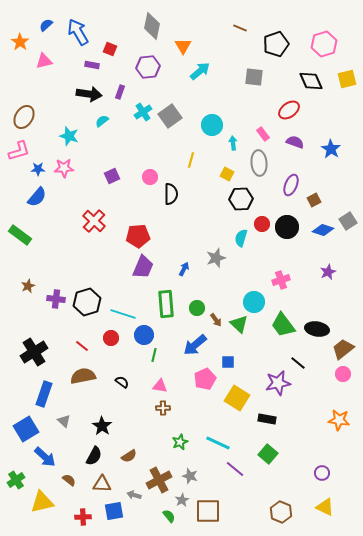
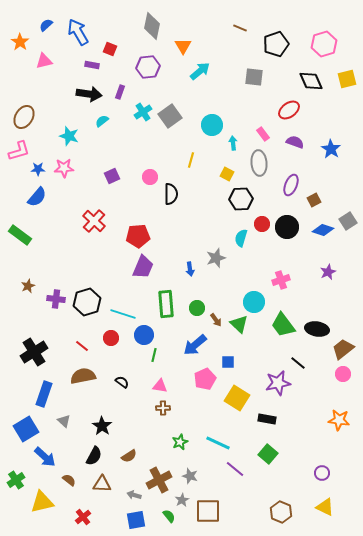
blue arrow at (184, 269): moved 6 px right; rotated 144 degrees clockwise
blue square at (114, 511): moved 22 px right, 9 px down
red cross at (83, 517): rotated 35 degrees counterclockwise
